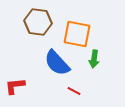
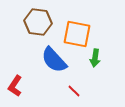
green arrow: moved 1 px right, 1 px up
blue semicircle: moved 3 px left, 3 px up
red L-shape: rotated 50 degrees counterclockwise
red line: rotated 16 degrees clockwise
